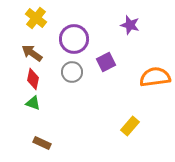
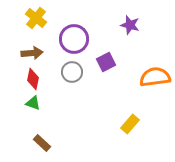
brown arrow: rotated 140 degrees clockwise
yellow rectangle: moved 2 px up
brown rectangle: rotated 18 degrees clockwise
